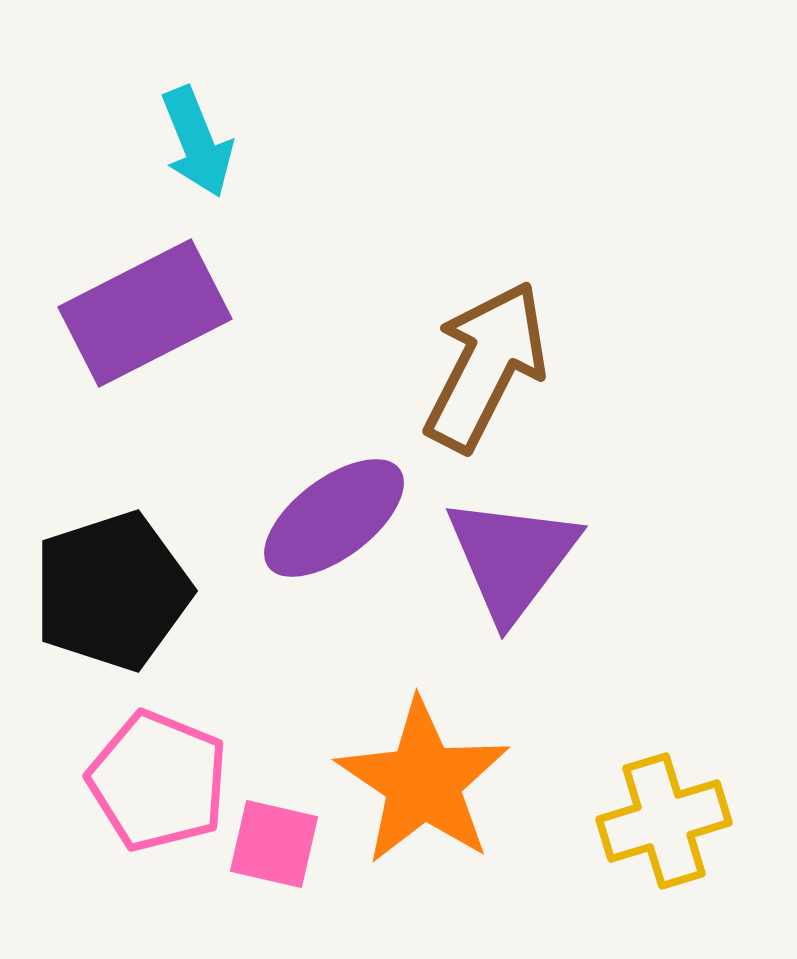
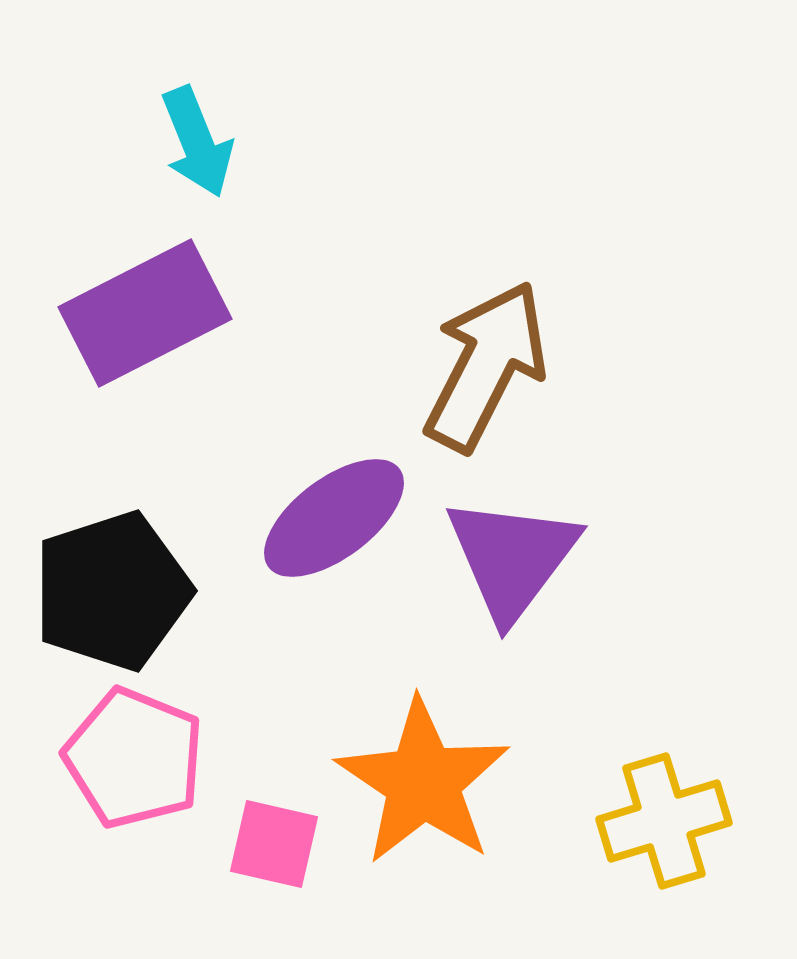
pink pentagon: moved 24 px left, 23 px up
